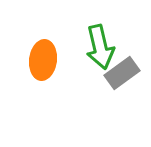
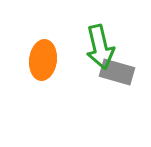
gray rectangle: moved 5 px left, 1 px up; rotated 52 degrees clockwise
